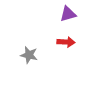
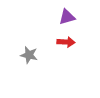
purple triangle: moved 1 px left, 3 px down
